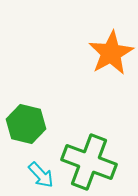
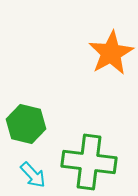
green cross: rotated 14 degrees counterclockwise
cyan arrow: moved 8 px left
